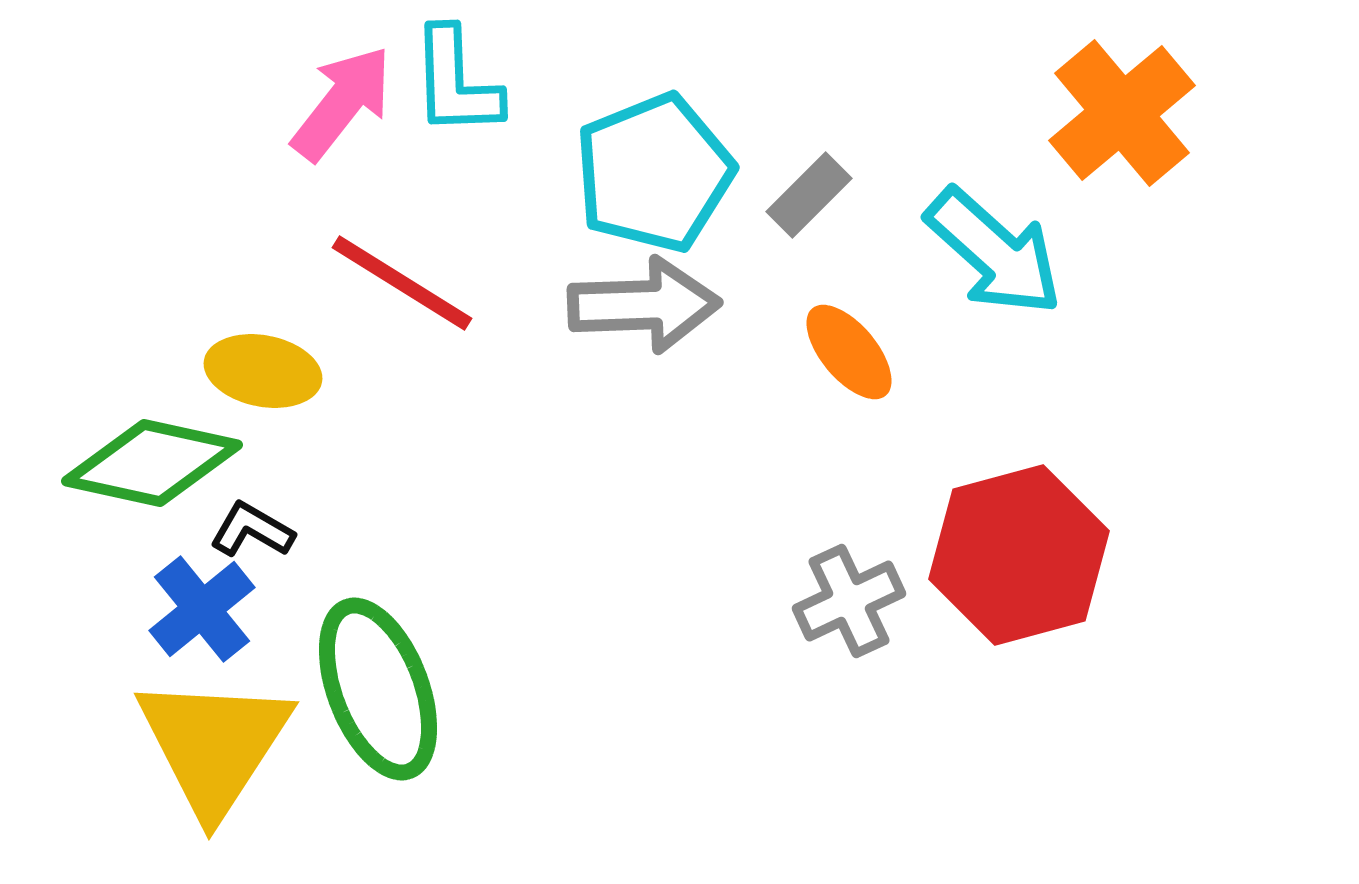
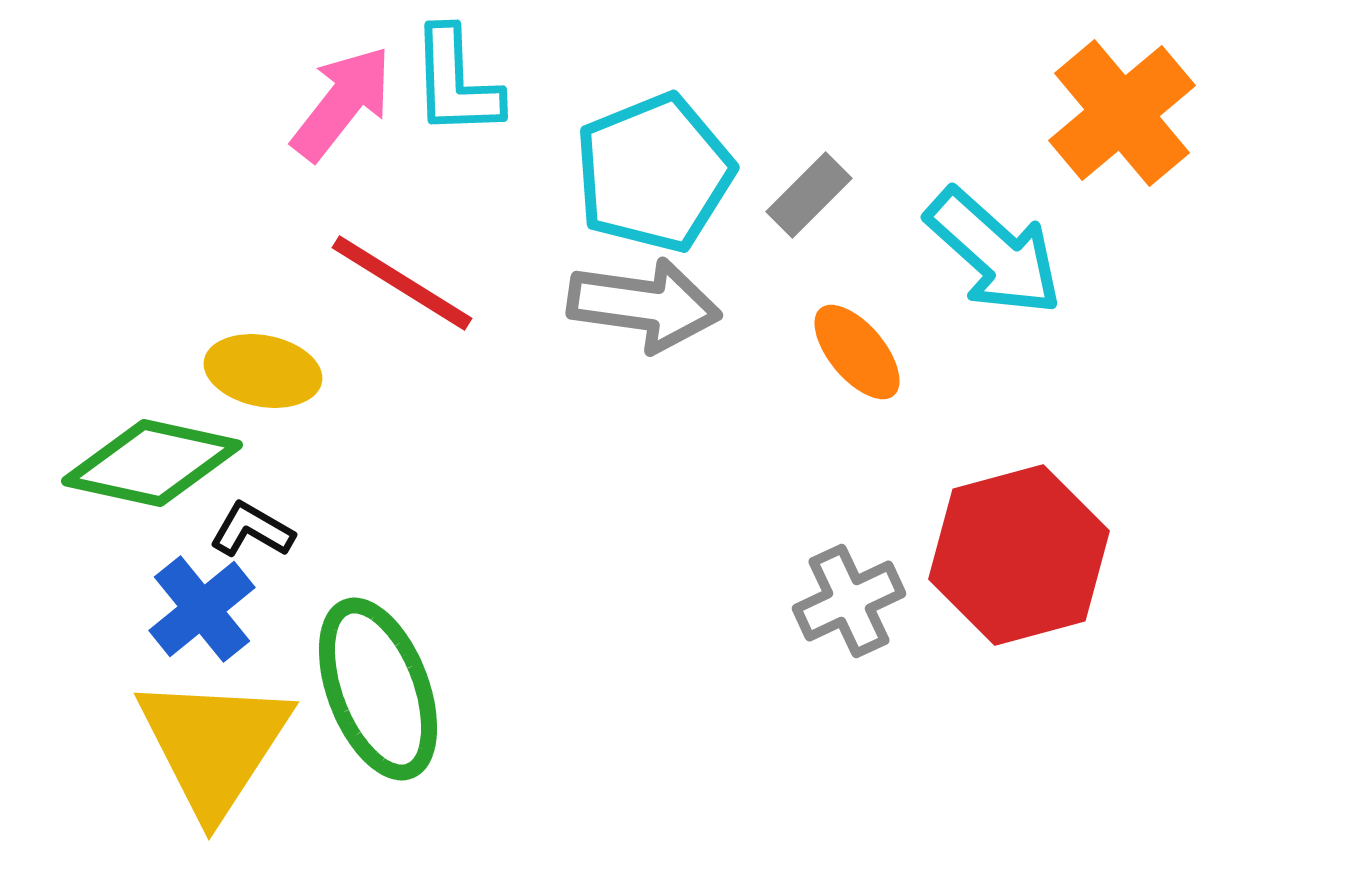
gray arrow: rotated 10 degrees clockwise
orange ellipse: moved 8 px right
